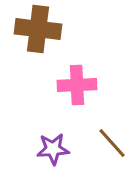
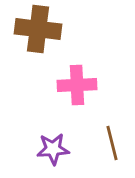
brown line: rotated 28 degrees clockwise
